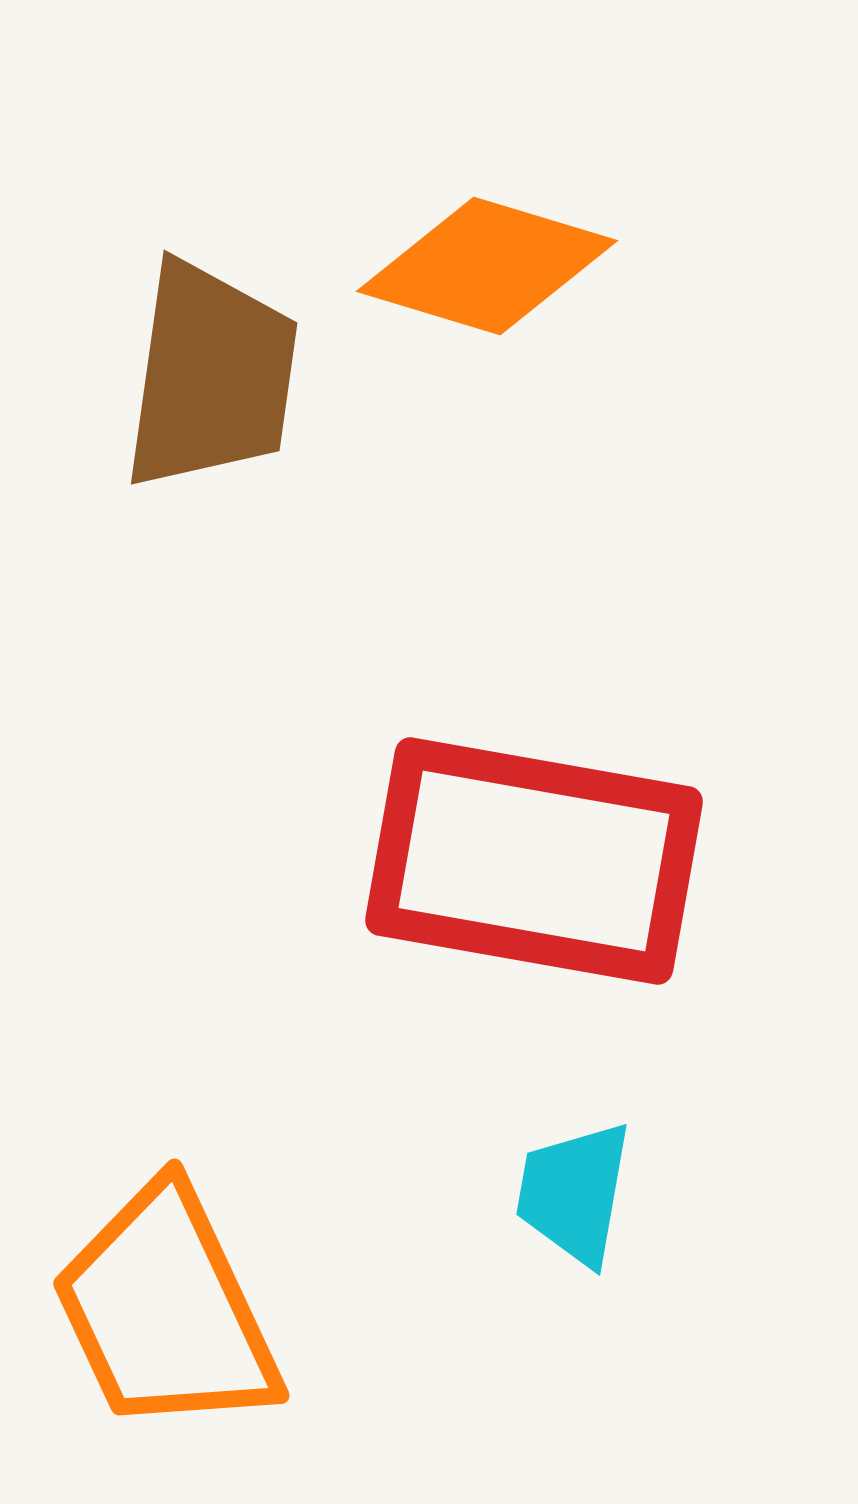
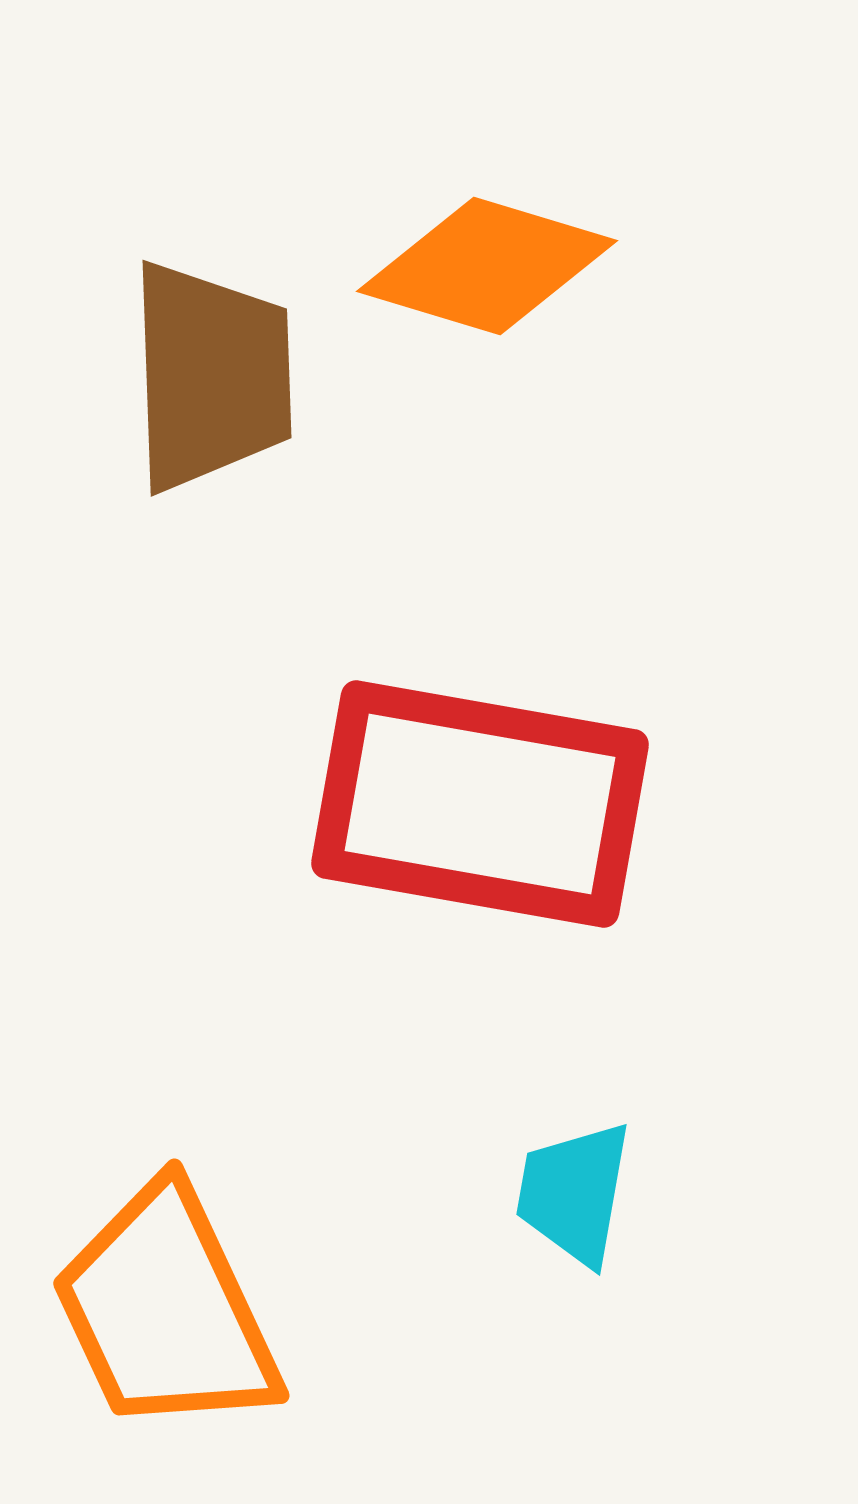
brown trapezoid: rotated 10 degrees counterclockwise
red rectangle: moved 54 px left, 57 px up
